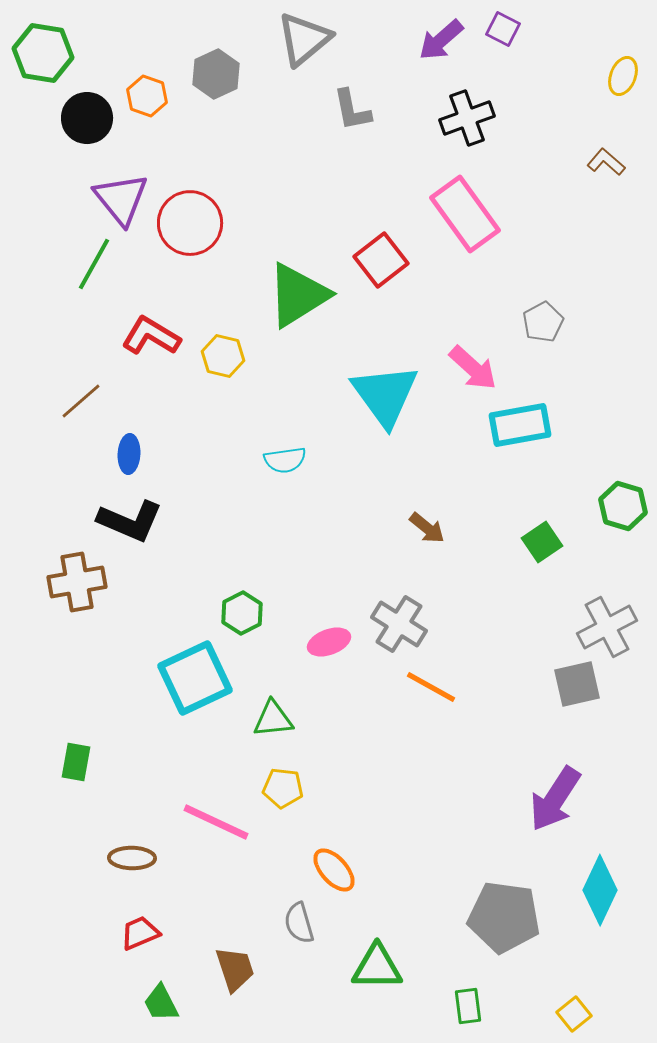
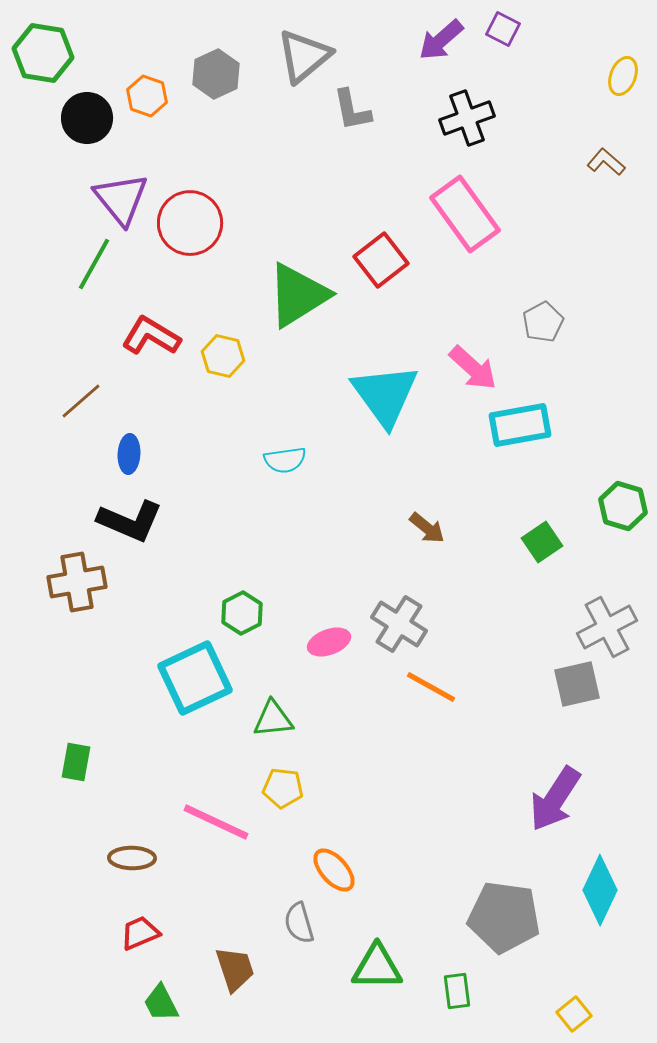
gray triangle at (304, 39): moved 17 px down
green rectangle at (468, 1006): moved 11 px left, 15 px up
